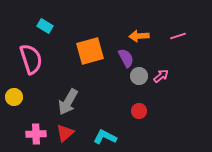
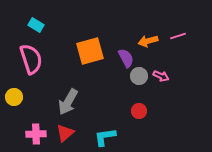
cyan rectangle: moved 9 px left, 1 px up
orange arrow: moved 9 px right, 5 px down; rotated 12 degrees counterclockwise
pink arrow: rotated 63 degrees clockwise
cyan L-shape: rotated 35 degrees counterclockwise
